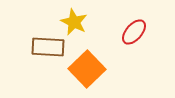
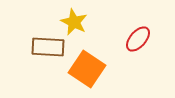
red ellipse: moved 4 px right, 7 px down
orange square: rotated 12 degrees counterclockwise
